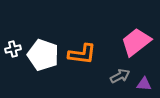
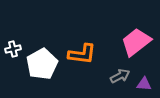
white pentagon: moved 1 px left, 9 px down; rotated 24 degrees clockwise
